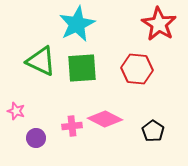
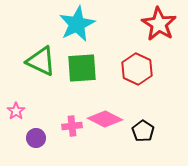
red hexagon: rotated 20 degrees clockwise
pink star: rotated 18 degrees clockwise
black pentagon: moved 10 px left
